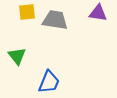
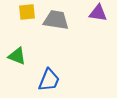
gray trapezoid: moved 1 px right
green triangle: rotated 30 degrees counterclockwise
blue trapezoid: moved 2 px up
